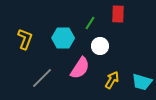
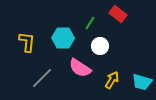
red rectangle: rotated 54 degrees counterclockwise
yellow L-shape: moved 2 px right, 3 px down; rotated 15 degrees counterclockwise
pink semicircle: rotated 90 degrees clockwise
